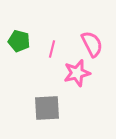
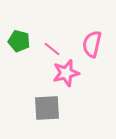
pink semicircle: rotated 140 degrees counterclockwise
pink line: rotated 66 degrees counterclockwise
pink star: moved 11 px left
